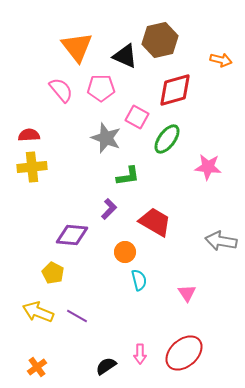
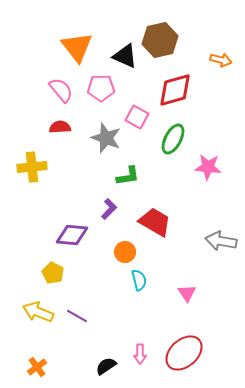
red semicircle: moved 31 px right, 8 px up
green ellipse: moved 6 px right; rotated 8 degrees counterclockwise
